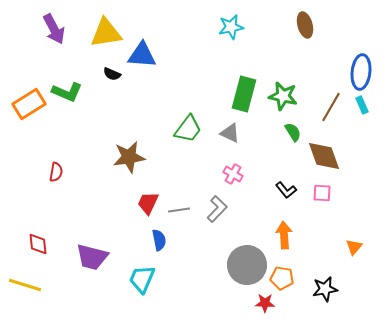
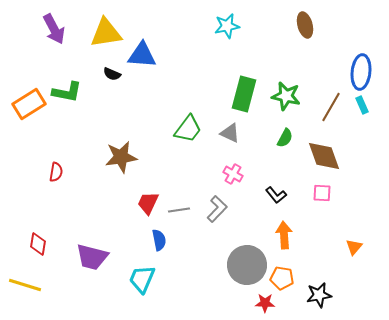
cyan star: moved 4 px left, 1 px up
green L-shape: rotated 12 degrees counterclockwise
green star: moved 3 px right
green semicircle: moved 8 px left, 6 px down; rotated 60 degrees clockwise
brown star: moved 8 px left
black L-shape: moved 10 px left, 5 px down
red diamond: rotated 15 degrees clockwise
black star: moved 6 px left, 6 px down
